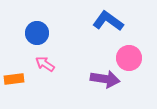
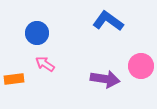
pink circle: moved 12 px right, 8 px down
